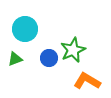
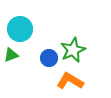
cyan circle: moved 5 px left
green triangle: moved 4 px left, 4 px up
orange L-shape: moved 17 px left
